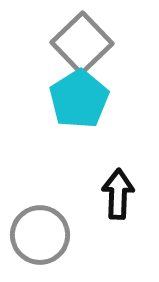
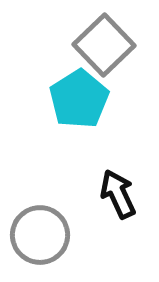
gray square: moved 22 px right, 2 px down
black arrow: rotated 27 degrees counterclockwise
